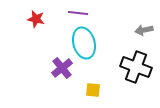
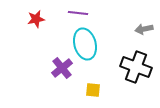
red star: rotated 24 degrees counterclockwise
gray arrow: moved 1 px up
cyan ellipse: moved 1 px right, 1 px down
